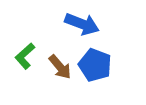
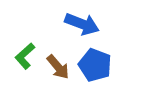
brown arrow: moved 2 px left
